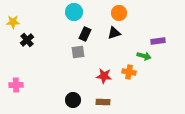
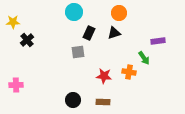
black rectangle: moved 4 px right, 1 px up
green arrow: moved 2 px down; rotated 40 degrees clockwise
